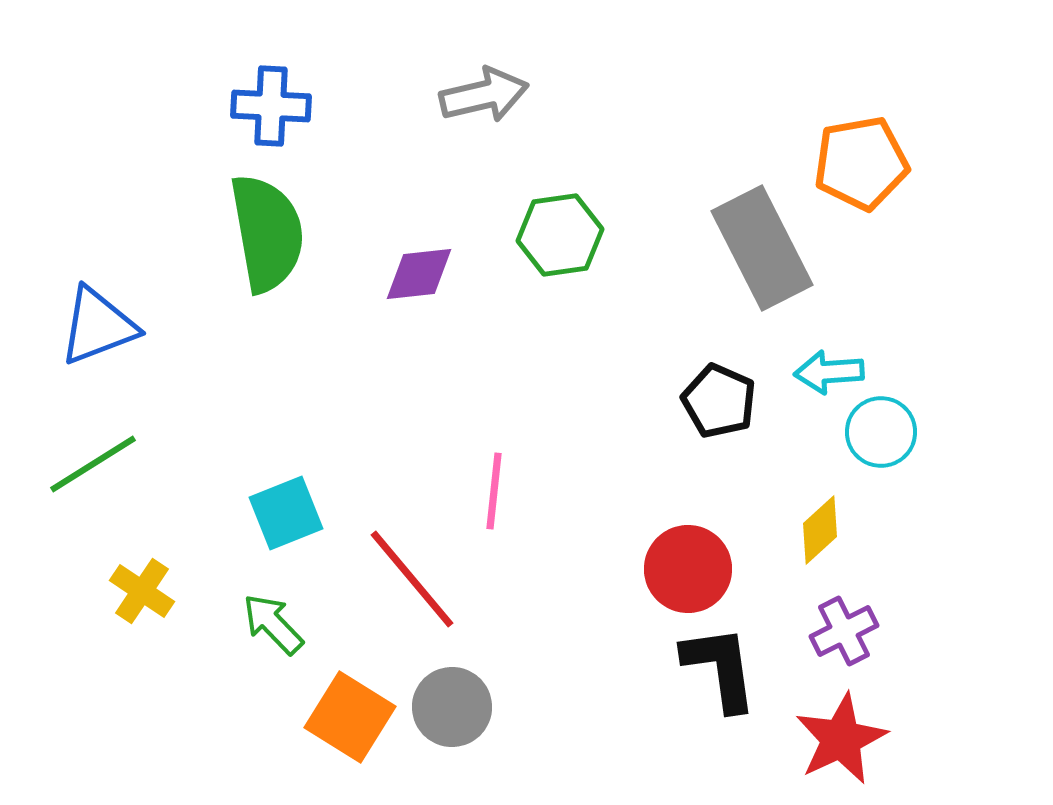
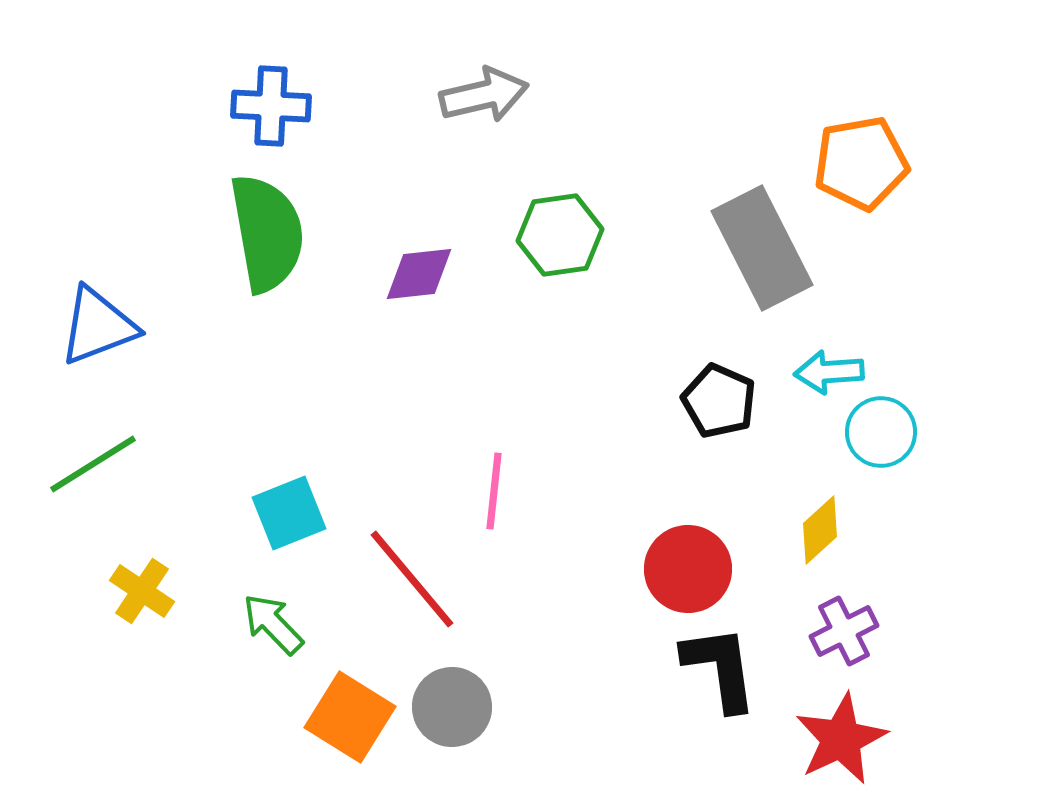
cyan square: moved 3 px right
